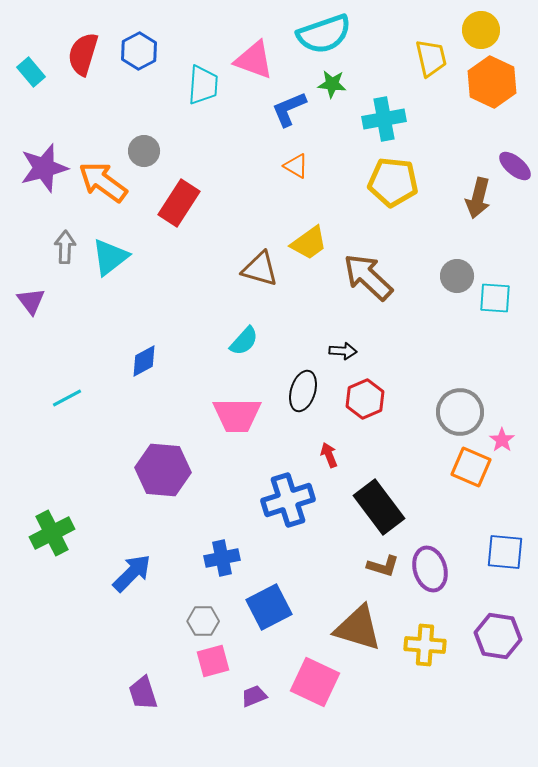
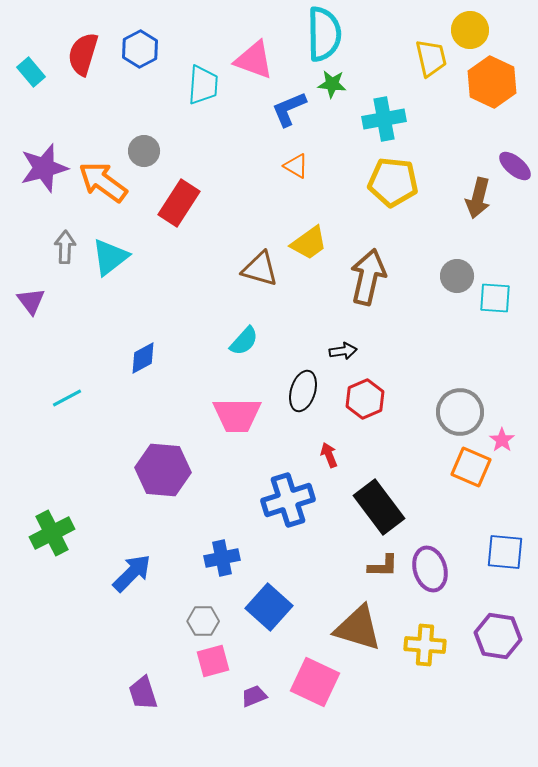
yellow circle at (481, 30): moved 11 px left
cyan semicircle at (324, 34): rotated 72 degrees counterclockwise
blue hexagon at (139, 51): moved 1 px right, 2 px up
brown arrow at (368, 277): rotated 60 degrees clockwise
black arrow at (343, 351): rotated 12 degrees counterclockwise
blue diamond at (144, 361): moved 1 px left, 3 px up
brown L-shape at (383, 566): rotated 16 degrees counterclockwise
blue square at (269, 607): rotated 21 degrees counterclockwise
